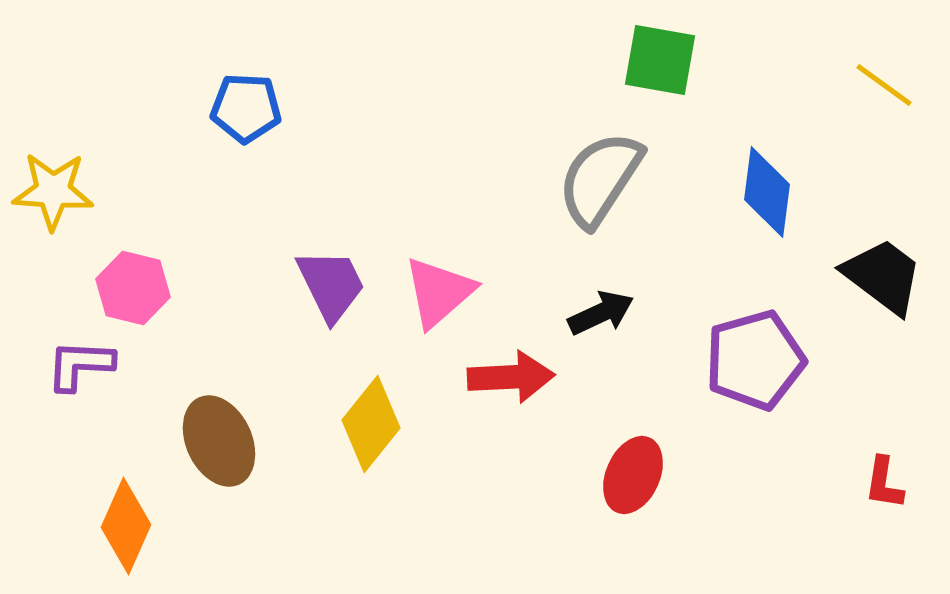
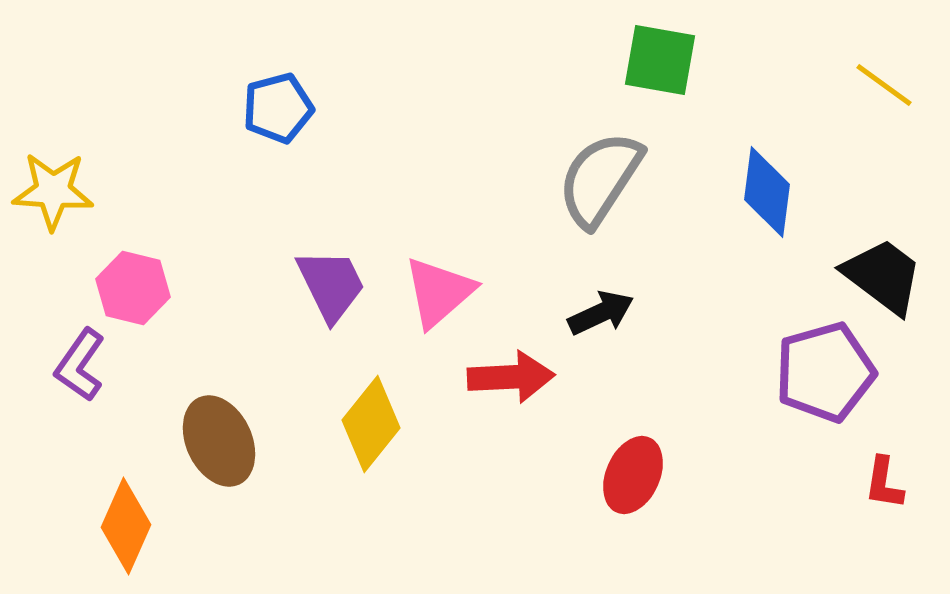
blue pentagon: moved 32 px right; rotated 18 degrees counterclockwise
purple pentagon: moved 70 px right, 12 px down
purple L-shape: rotated 58 degrees counterclockwise
